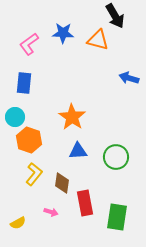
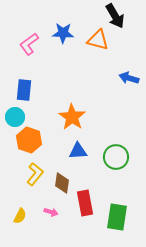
blue rectangle: moved 7 px down
yellow L-shape: moved 1 px right
yellow semicircle: moved 2 px right, 7 px up; rotated 35 degrees counterclockwise
